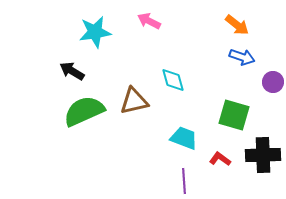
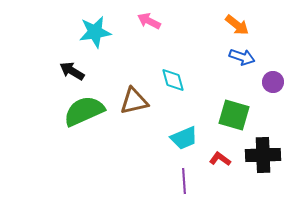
cyan trapezoid: rotated 136 degrees clockwise
